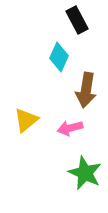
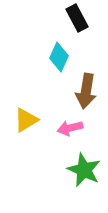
black rectangle: moved 2 px up
brown arrow: moved 1 px down
yellow triangle: rotated 8 degrees clockwise
green star: moved 1 px left, 3 px up
